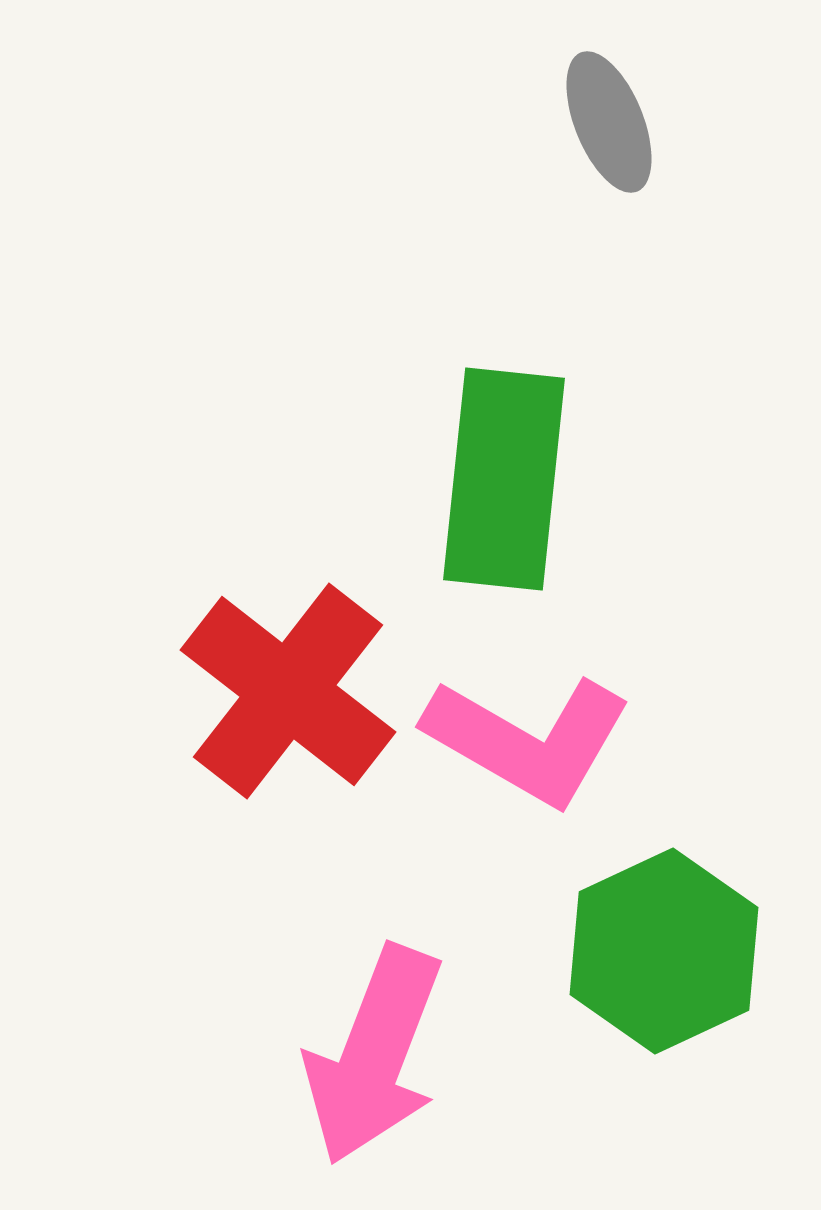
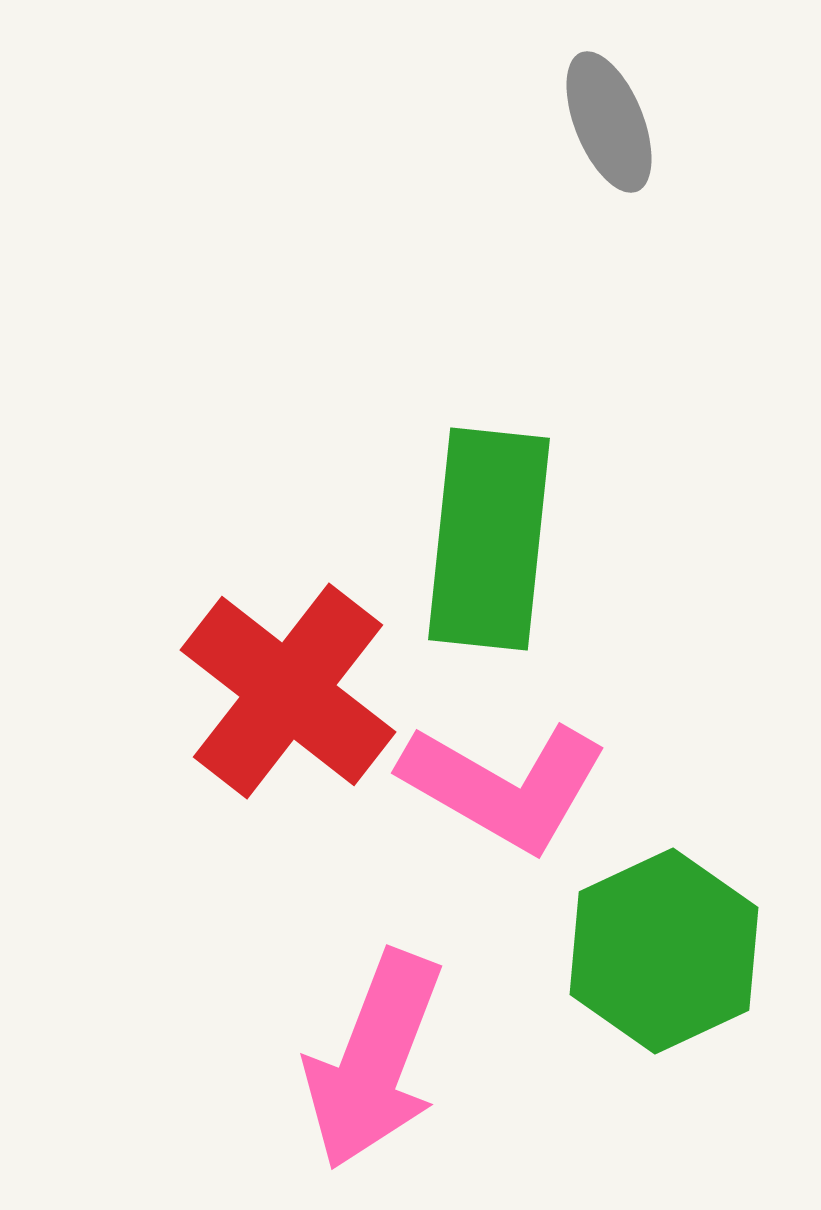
green rectangle: moved 15 px left, 60 px down
pink L-shape: moved 24 px left, 46 px down
pink arrow: moved 5 px down
